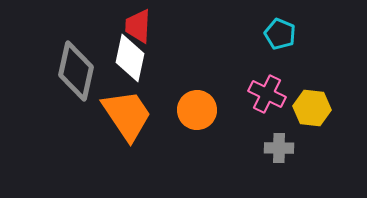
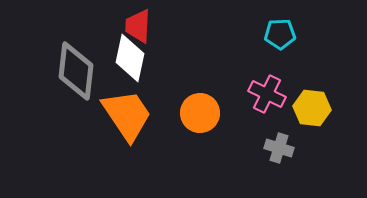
cyan pentagon: rotated 24 degrees counterclockwise
gray diamond: rotated 6 degrees counterclockwise
orange circle: moved 3 px right, 3 px down
gray cross: rotated 16 degrees clockwise
